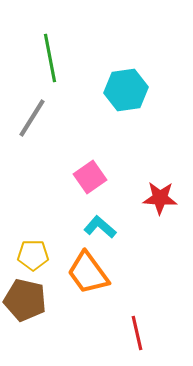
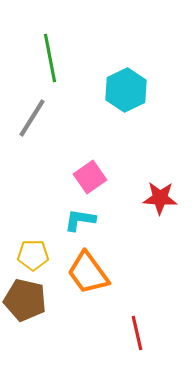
cyan hexagon: rotated 18 degrees counterclockwise
cyan L-shape: moved 20 px left, 7 px up; rotated 32 degrees counterclockwise
